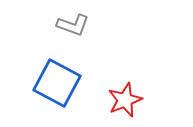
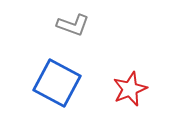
red star: moved 5 px right, 11 px up
